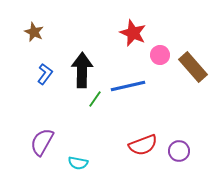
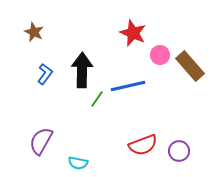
brown rectangle: moved 3 px left, 1 px up
green line: moved 2 px right
purple semicircle: moved 1 px left, 1 px up
